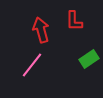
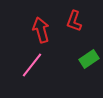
red L-shape: rotated 20 degrees clockwise
